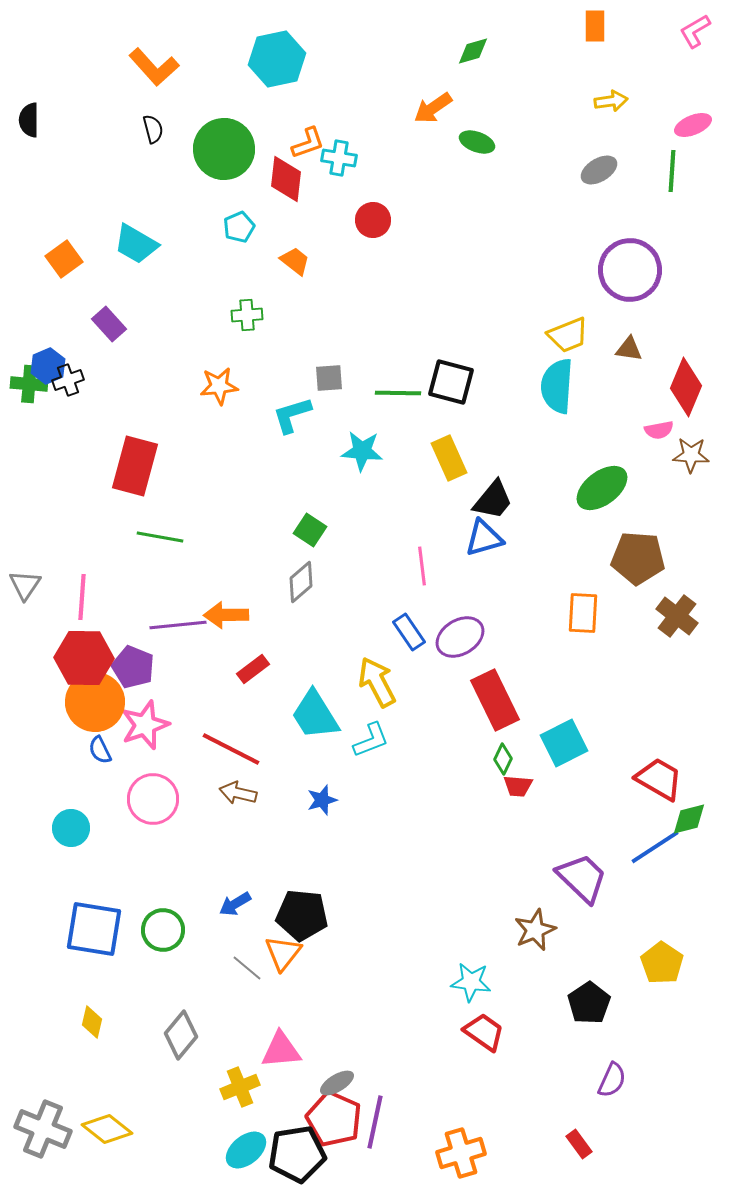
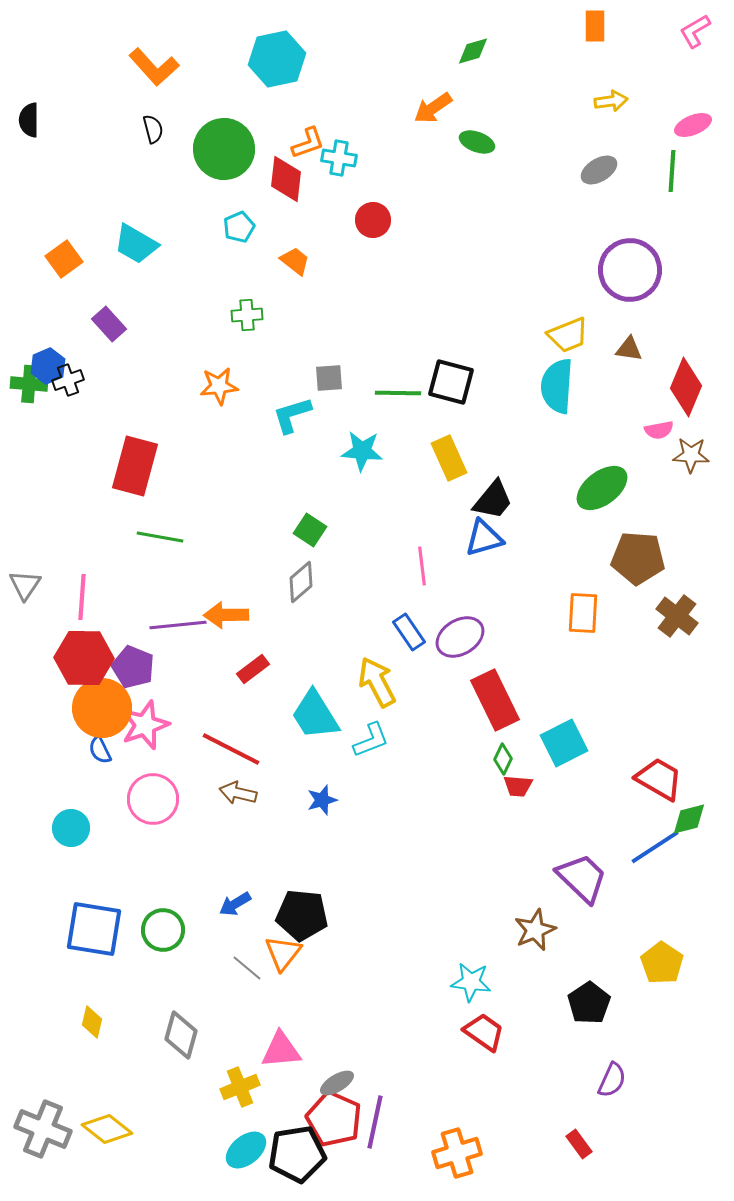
orange circle at (95, 702): moved 7 px right, 6 px down
gray diamond at (181, 1035): rotated 24 degrees counterclockwise
orange cross at (461, 1153): moved 4 px left
